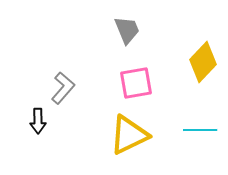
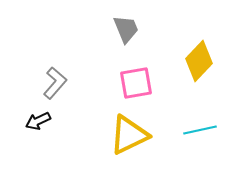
gray trapezoid: moved 1 px left, 1 px up
yellow diamond: moved 4 px left, 1 px up
gray L-shape: moved 8 px left, 5 px up
black arrow: rotated 65 degrees clockwise
cyan line: rotated 12 degrees counterclockwise
